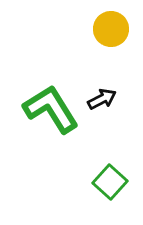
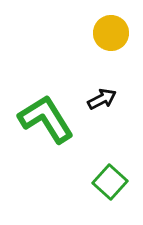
yellow circle: moved 4 px down
green L-shape: moved 5 px left, 10 px down
